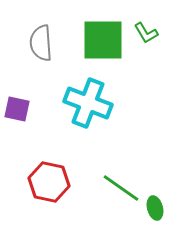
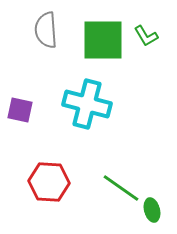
green L-shape: moved 3 px down
gray semicircle: moved 5 px right, 13 px up
cyan cross: moved 1 px left, 1 px down; rotated 6 degrees counterclockwise
purple square: moved 3 px right, 1 px down
red hexagon: rotated 9 degrees counterclockwise
green ellipse: moved 3 px left, 2 px down
